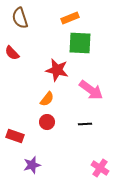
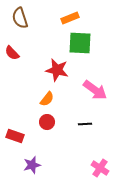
pink arrow: moved 4 px right
